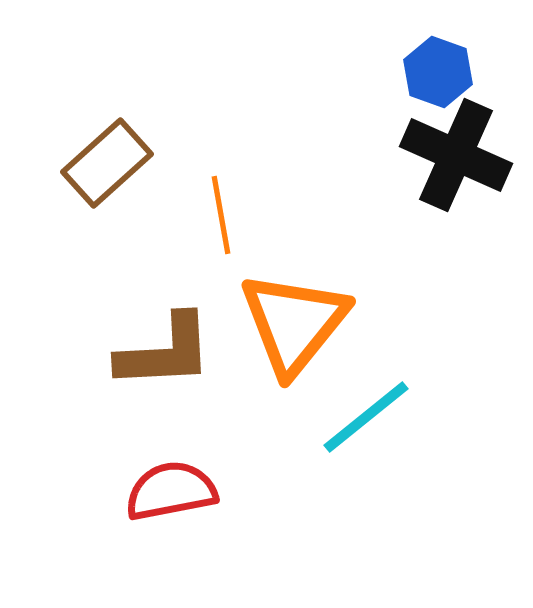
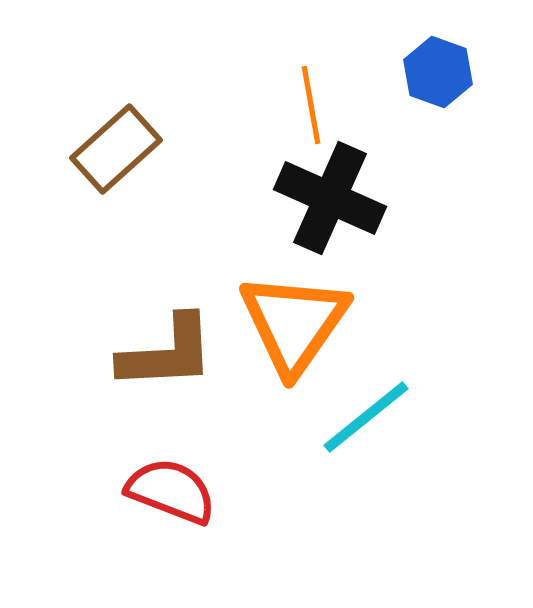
black cross: moved 126 px left, 43 px down
brown rectangle: moved 9 px right, 14 px up
orange line: moved 90 px right, 110 px up
orange triangle: rotated 4 degrees counterclockwise
brown L-shape: moved 2 px right, 1 px down
red semicircle: rotated 32 degrees clockwise
